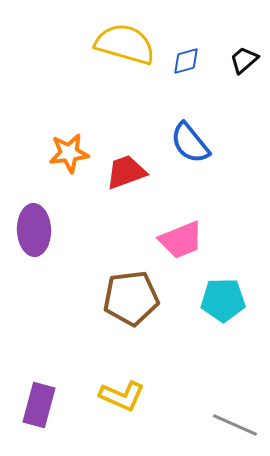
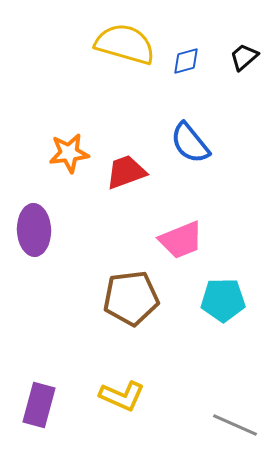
black trapezoid: moved 3 px up
